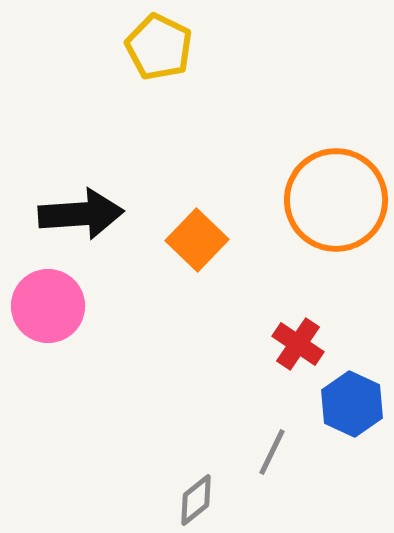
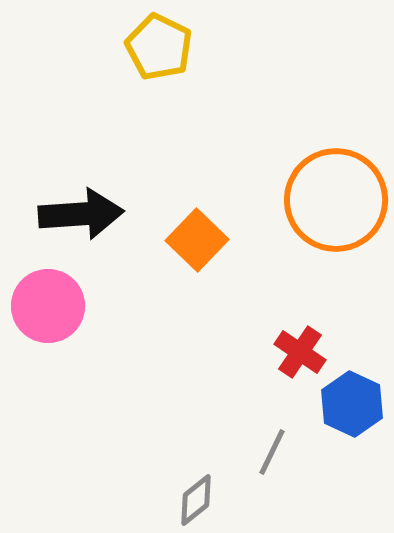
red cross: moved 2 px right, 8 px down
